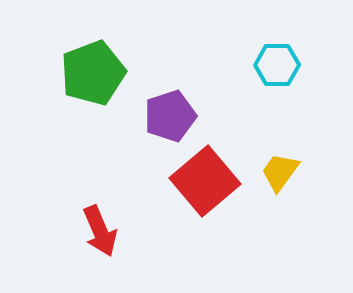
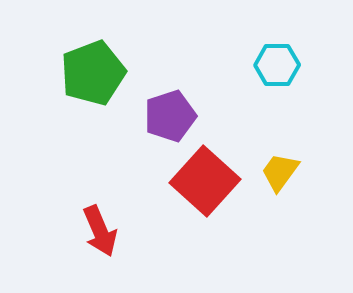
red square: rotated 8 degrees counterclockwise
